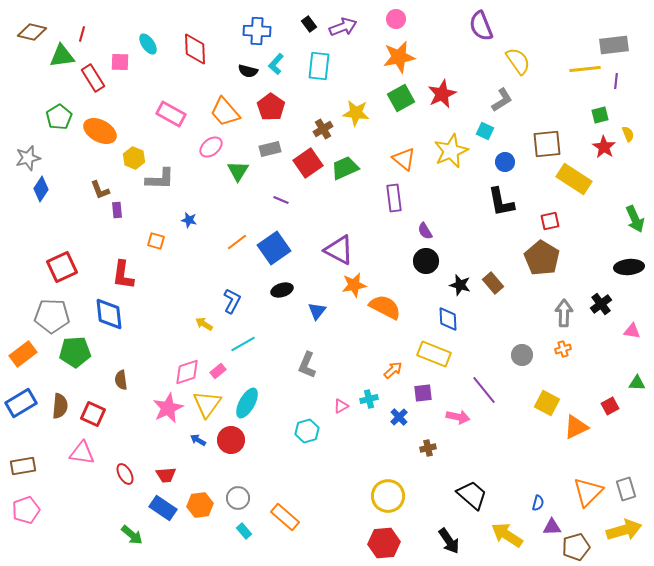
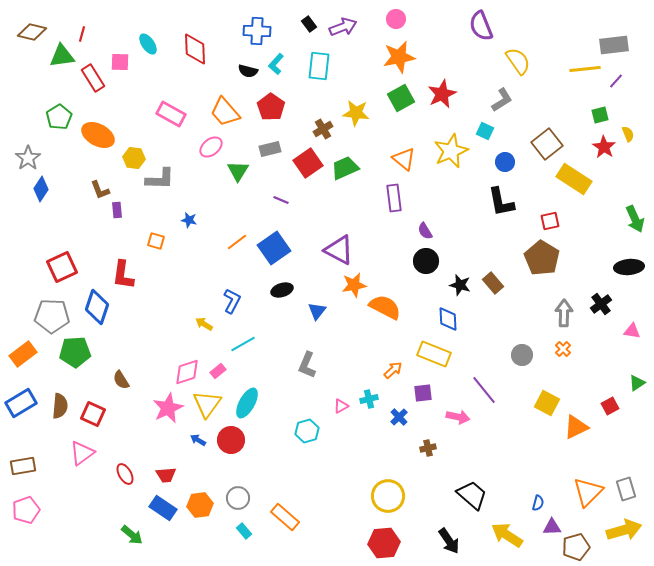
purple line at (616, 81): rotated 35 degrees clockwise
orange ellipse at (100, 131): moved 2 px left, 4 px down
brown square at (547, 144): rotated 32 degrees counterclockwise
gray star at (28, 158): rotated 20 degrees counterclockwise
yellow hexagon at (134, 158): rotated 15 degrees counterclockwise
blue diamond at (109, 314): moved 12 px left, 7 px up; rotated 24 degrees clockwise
orange cross at (563, 349): rotated 28 degrees counterclockwise
brown semicircle at (121, 380): rotated 24 degrees counterclockwise
green triangle at (637, 383): rotated 36 degrees counterclockwise
pink triangle at (82, 453): rotated 44 degrees counterclockwise
